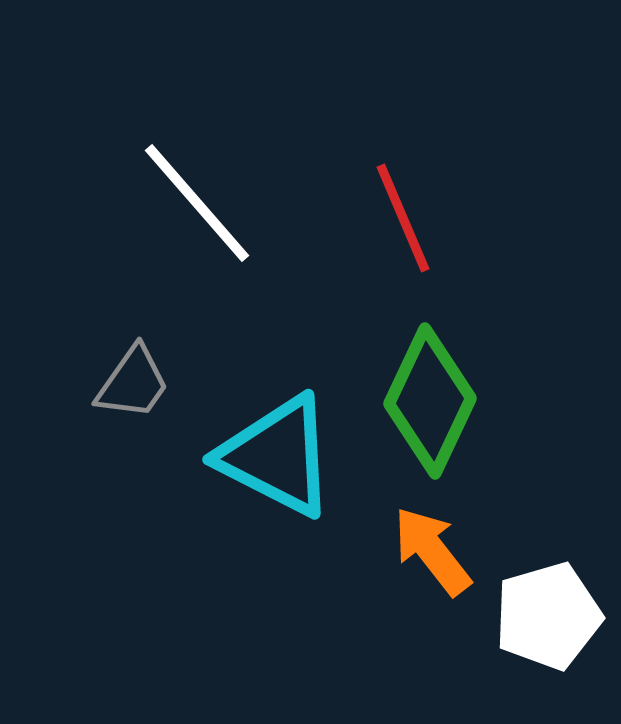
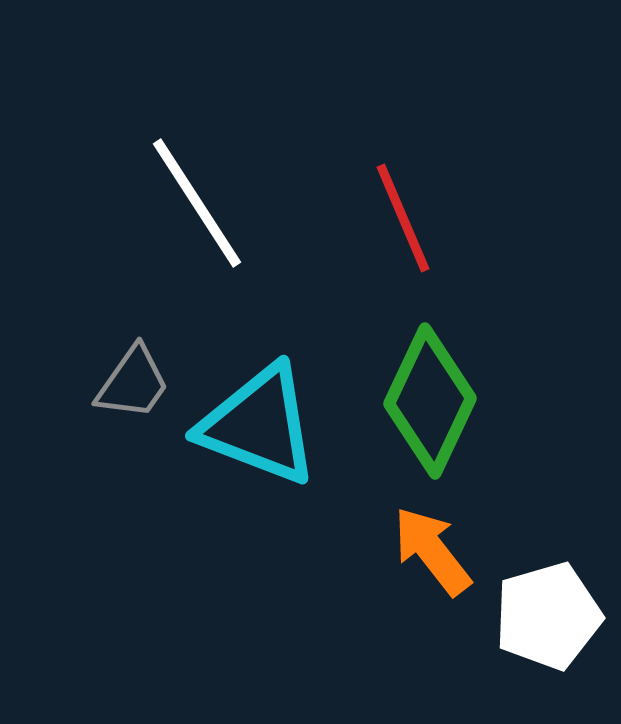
white line: rotated 8 degrees clockwise
cyan triangle: moved 18 px left, 31 px up; rotated 6 degrees counterclockwise
